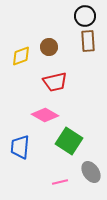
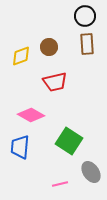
brown rectangle: moved 1 px left, 3 px down
pink diamond: moved 14 px left
pink line: moved 2 px down
